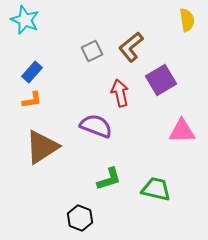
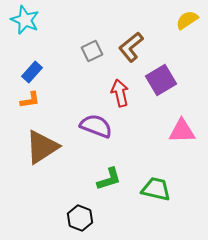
yellow semicircle: rotated 115 degrees counterclockwise
orange L-shape: moved 2 px left
